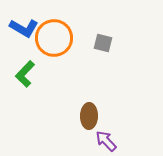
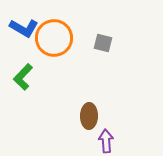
green L-shape: moved 2 px left, 3 px down
purple arrow: rotated 40 degrees clockwise
